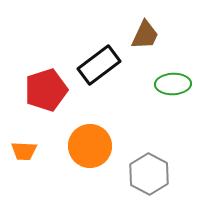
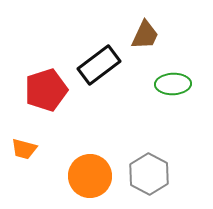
orange circle: moved 30 px down
orange trapezoid: moved 2 px up; rotated 12 degrees clockwise
